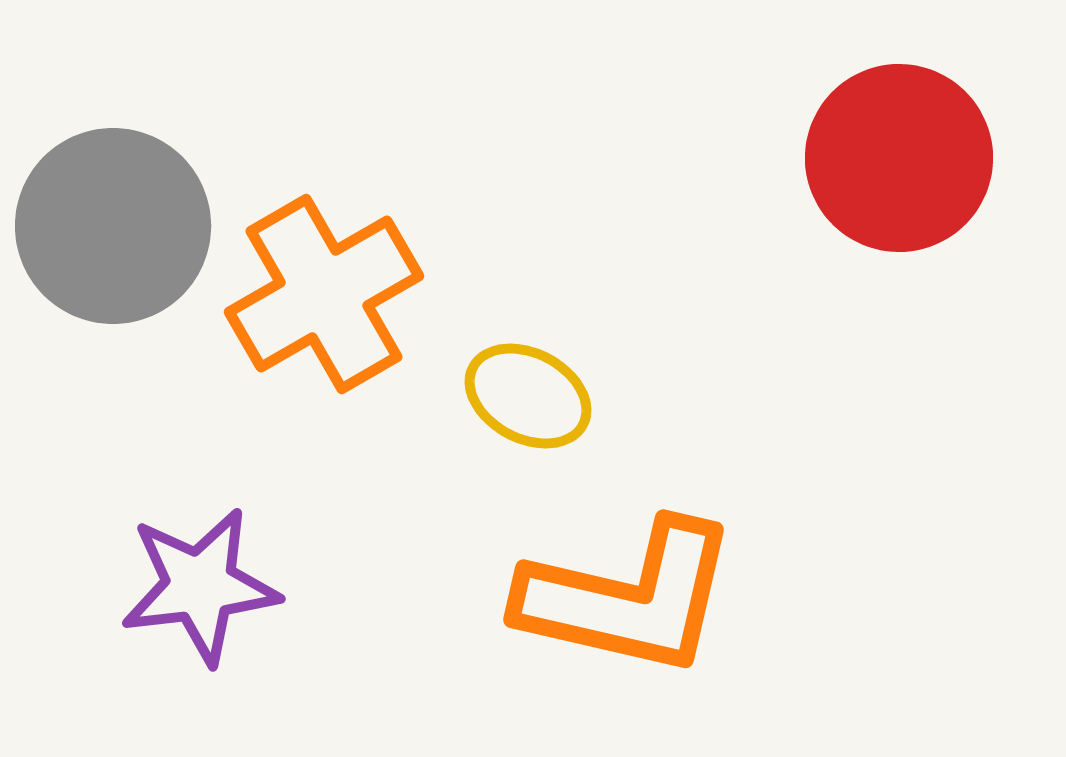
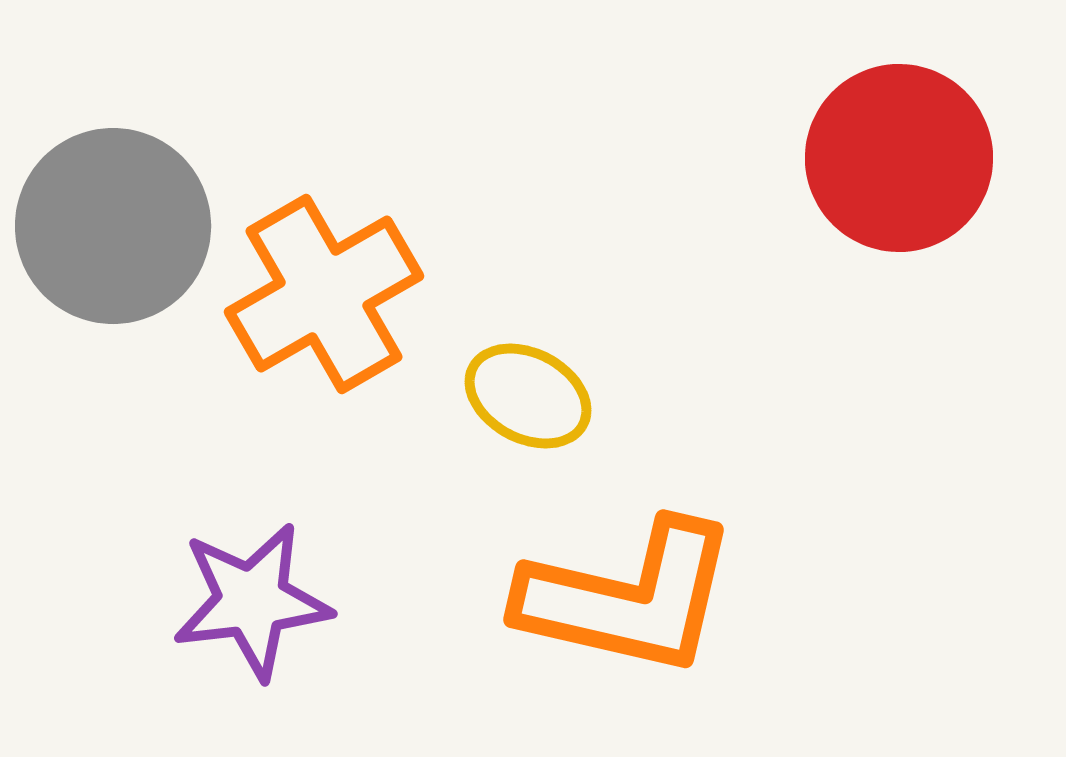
purple star: moved 52 px right, 15 px down
